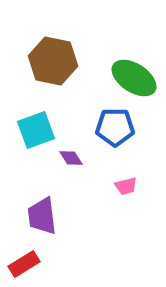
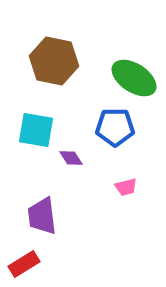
brown hexagon: moved 1 px right
cyan square: rotated 30 degrees clockwise
pink trapezoid: moved 1 px down
